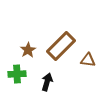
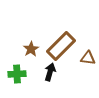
brown star: moved 3 px right, 1 px up
brown triangle: moved 2 px up
black arrow: moved 3 px right, 10 px up
